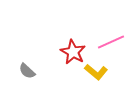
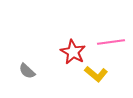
pink line: rotated 16 degrees clockwise
yellow L-shape: moved 2 px down
